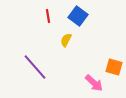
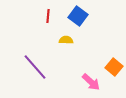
red line: rotated 16 degrees clockwise
yellow semicircle: rotated 64 degrees clockwise
orange square: rotated 24 degrees clockwise
pink arrow: moved 3 px left, 1 px up
